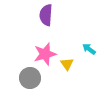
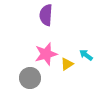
cyan arrow: moved 3 px left, 6 px down
pink star: moved 1 px right
yellow triangle: rotated 32 degrees clockwise
